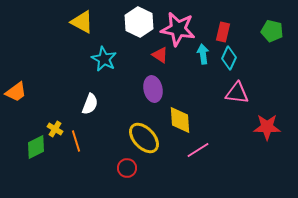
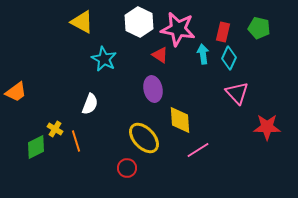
green pentagon: moved 13 px left, 3 px up
pink triangle: rotated 40 degrees clockwise
